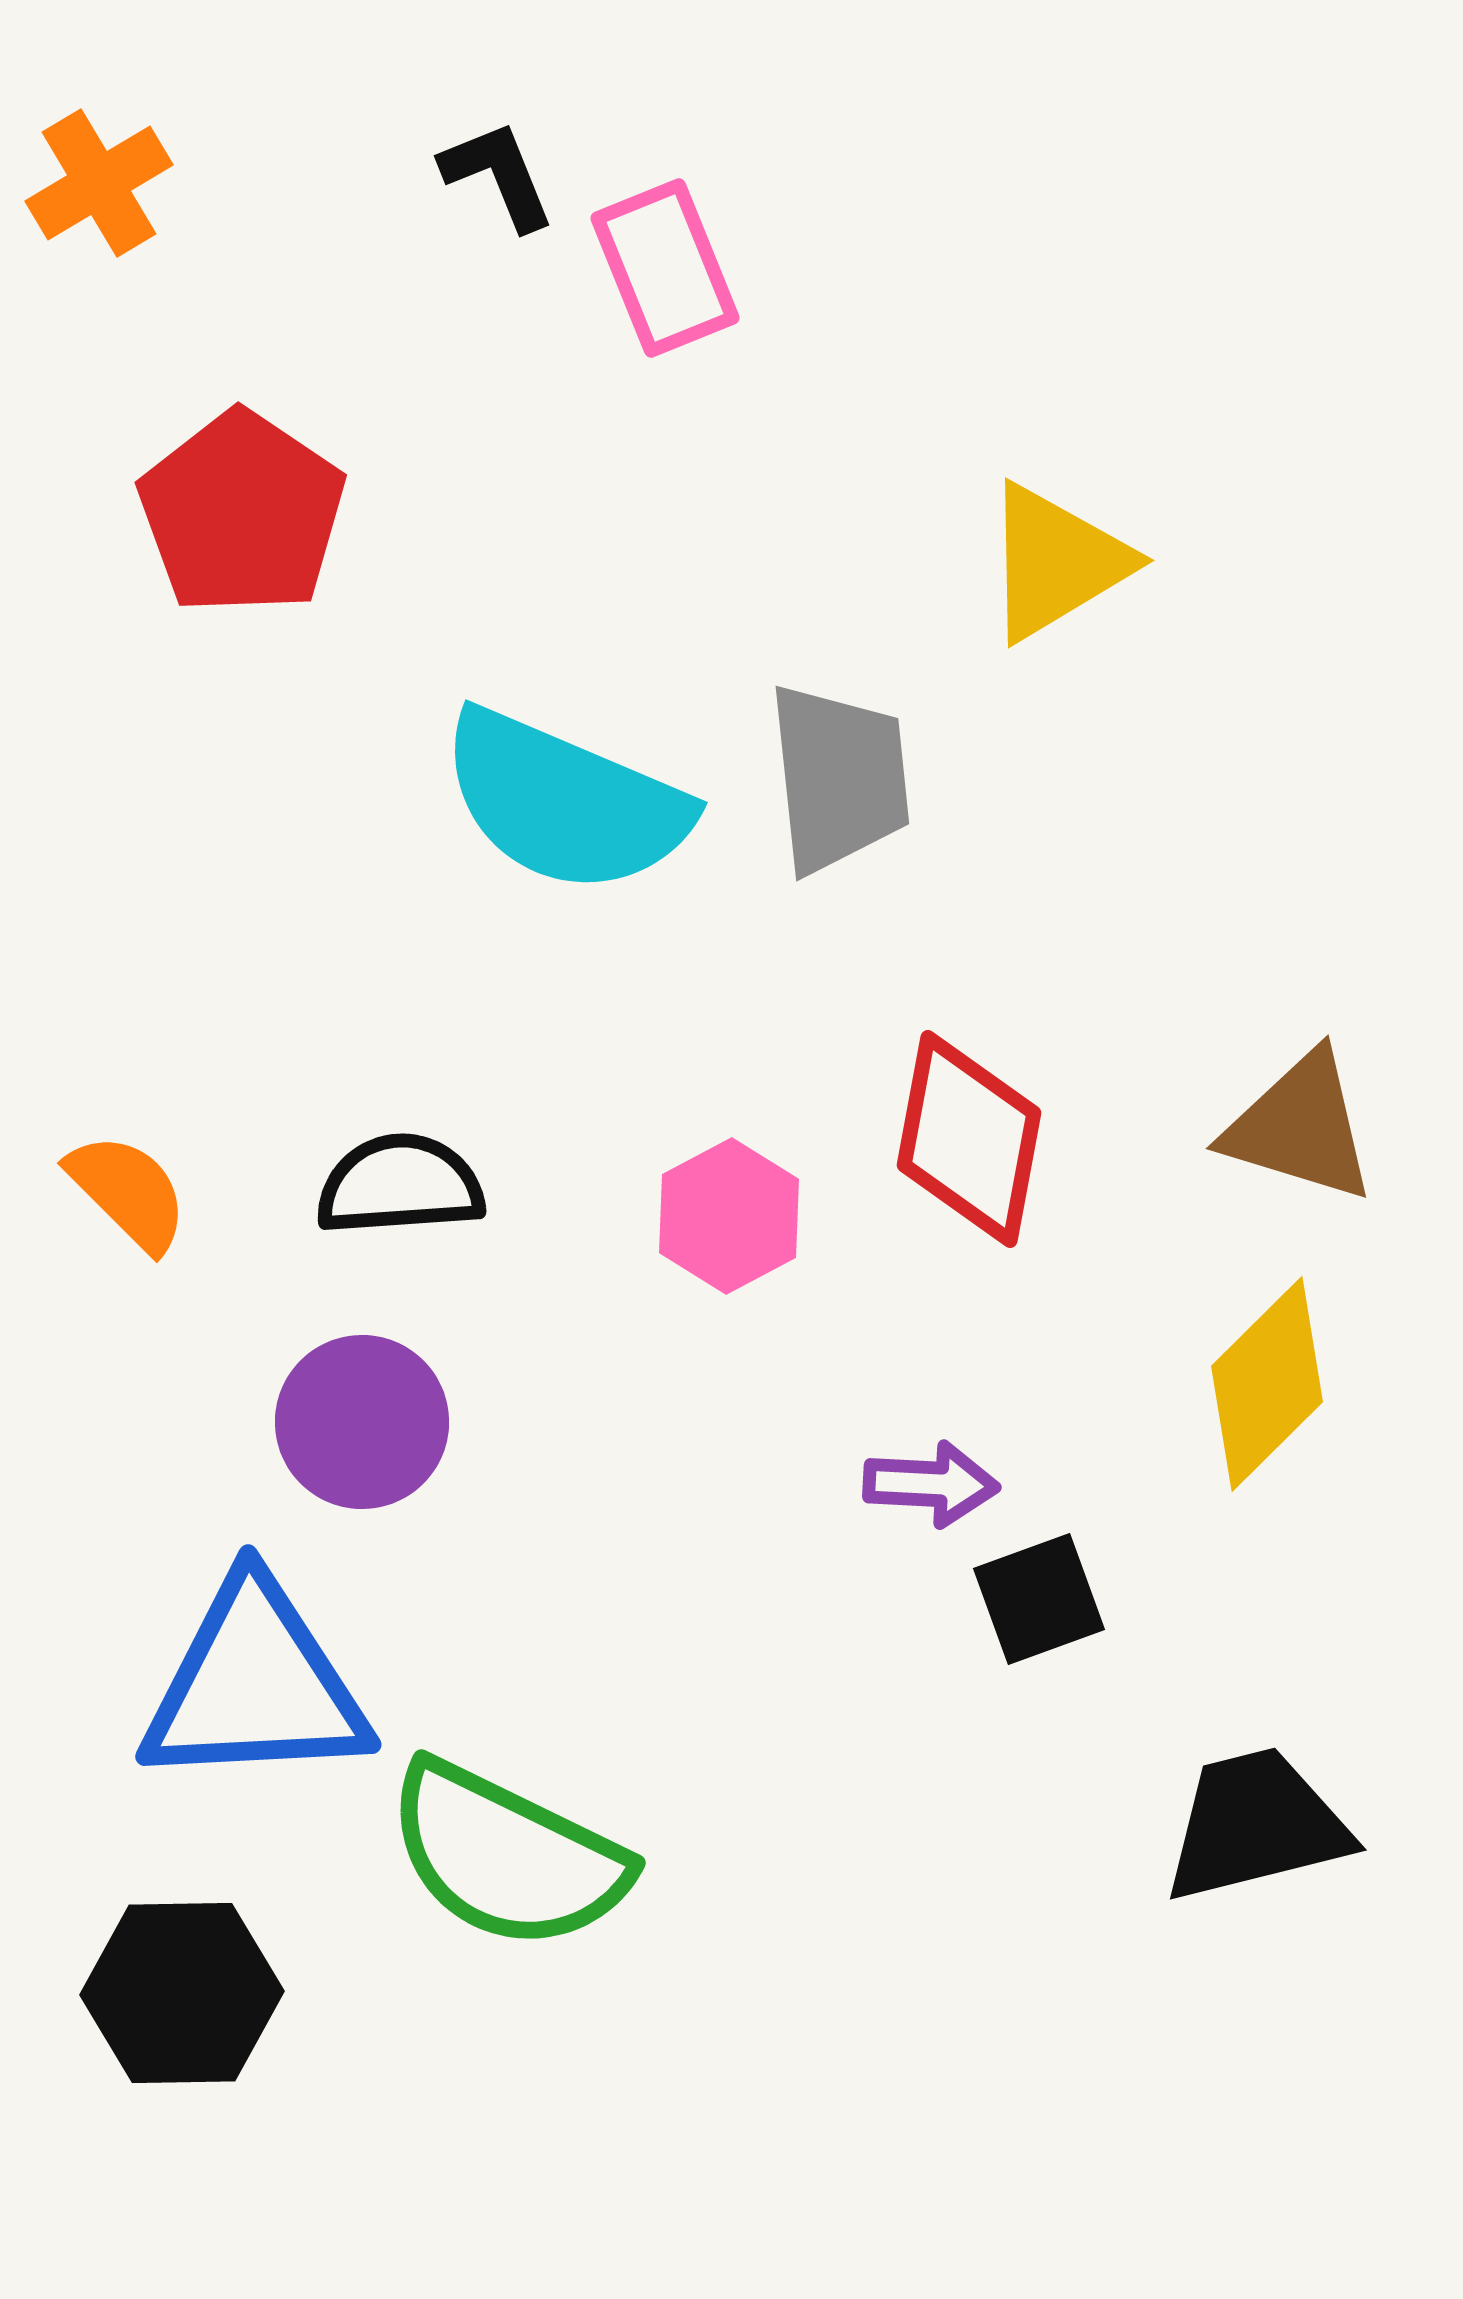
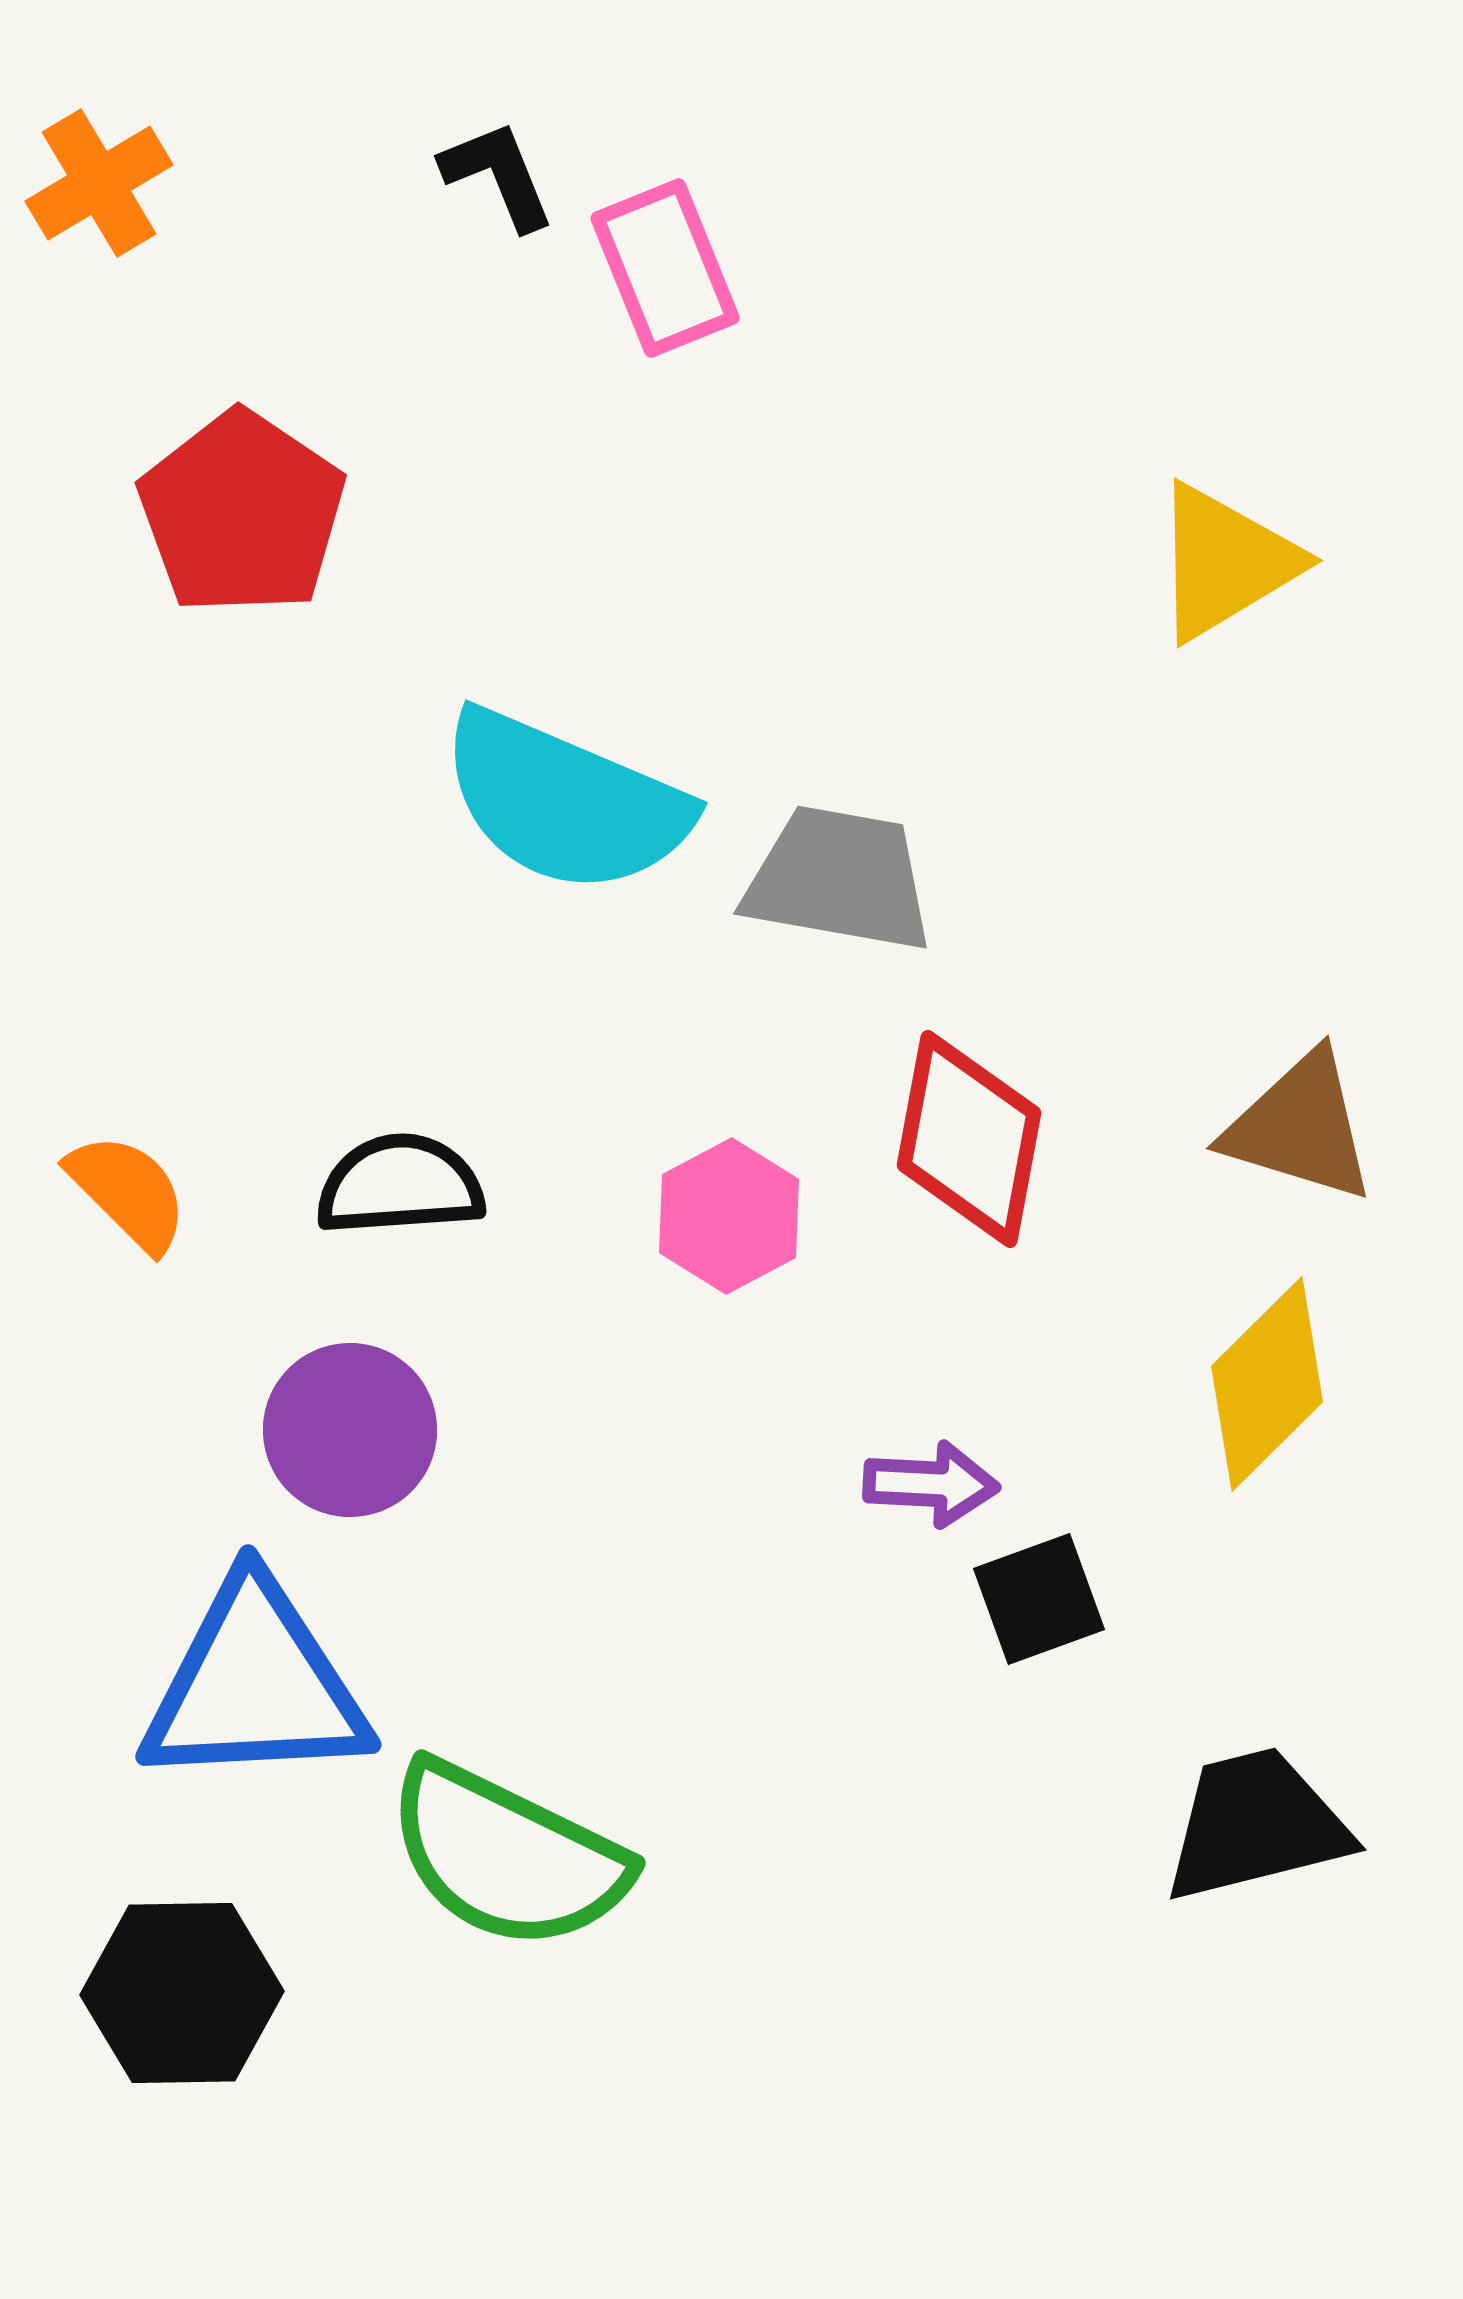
yellow triangle: moved 169 px right
gray trapezoid: moved 101 px down; rotated 74 degrees counterclockwise
purple circle: moved 12 px left, 8 px down
